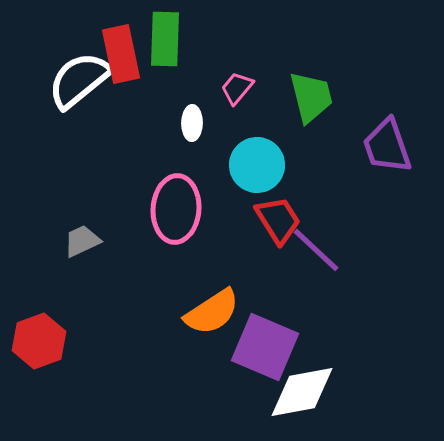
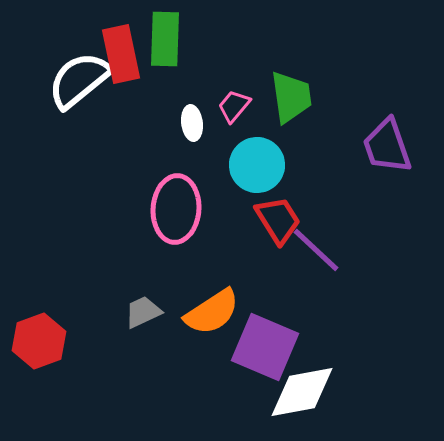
pink trapezoid: moved 3 px left, 18 px down
green trapezoid: moved 20 px left; rotated 6 degrees clockwise
white ellipse: rotated 8 degrees counterclockwise
gray trapezoid: moved 61 px right, 71 px down
